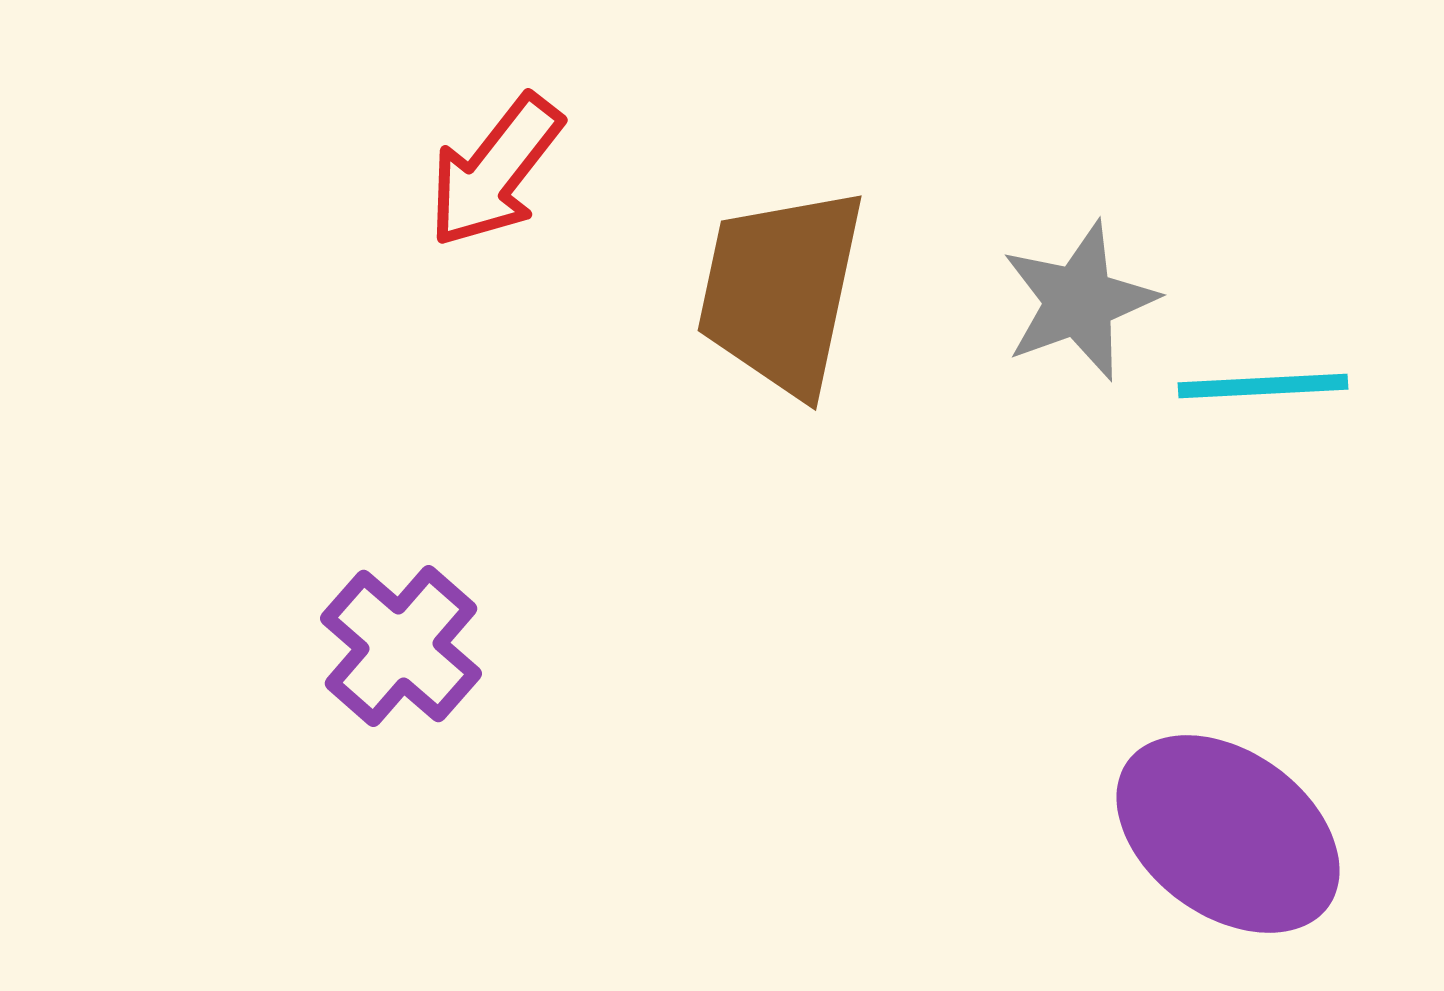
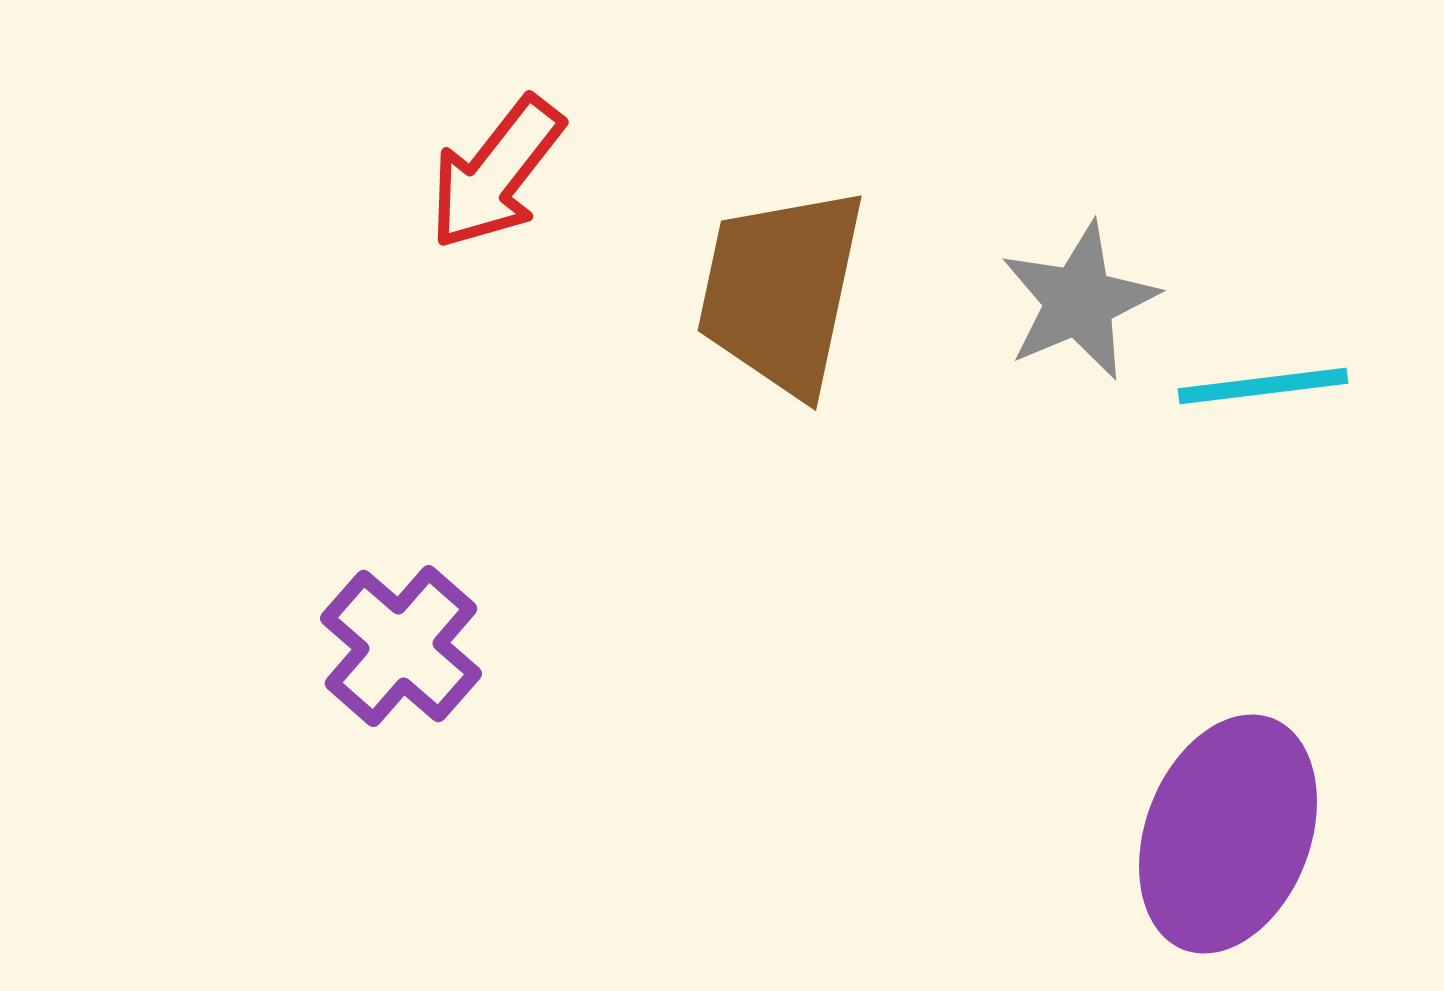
red arrow: moved 1 px right, 2 px down
gray star: rotated 3 degrees counterclockwise
cyan line: rotated 4 degrees counterclockwise
purple ellipse: rotated 75 degrees clockwise
